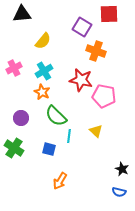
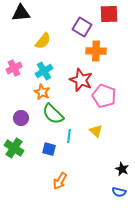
black triangle: moved 1 px left, 1 px up
orange cross: rotated 18 degrees counterclockwise
red star: rotated 10 degrees clockwise
pink pentagon: rotated 10 degrees clockwise
green semicircle: moved 3 px left, 2 px up
